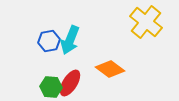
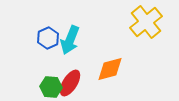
yellow cross: rotated 12 degrees clockwise
blue hexagon: moved 1 px left, 3 px up; rotated 15 degrees counterclockwise
orange diamond: rotated 52 degrees counterclockwise
